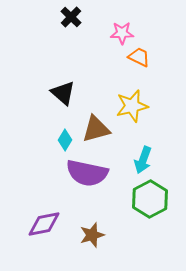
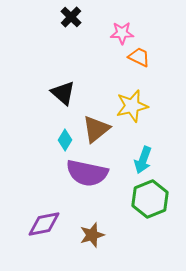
brown triangle: rotated 24 degrees counterclockwise
green hexagon: rotated 6 degrees clockwise
